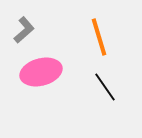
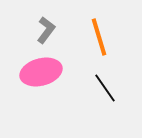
gray L-shape: moved 22 px right; rotated 12 degrees counterclockwise
black line: moved 1 px down
